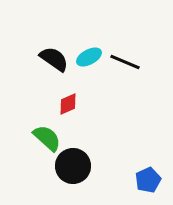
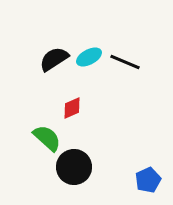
black semicircle: rotated 68 degrees counterclockwise
red diamond: moved 4 px right, 4 px down
black circle: moved 1 px right, 1 px down
